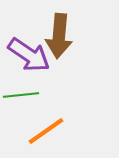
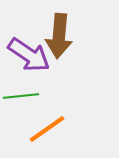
green line: moved 1 px down
orange line: moved 1 px right, 2 px up
